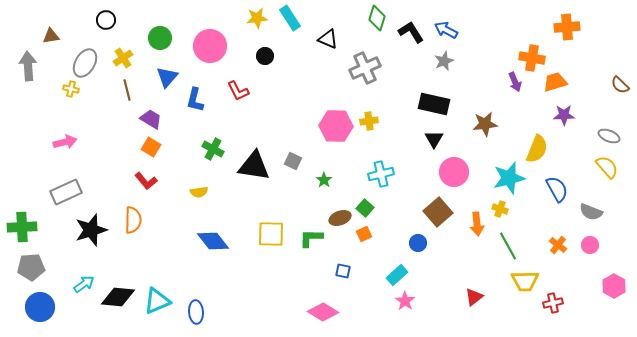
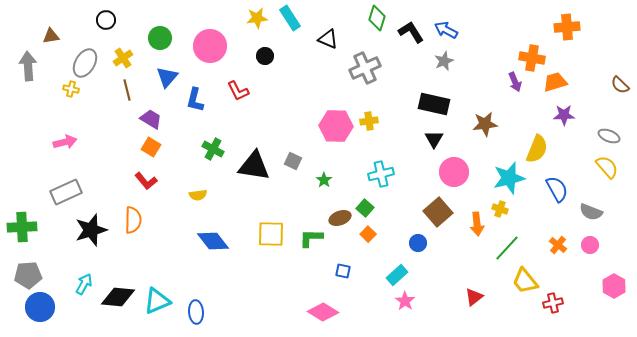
yellow semicircle at (199, 192): moved 1 px left, 3 px down
orange square at (364, 234): moved 4 px right; rotated 21 degrees counterclockwise
green line at (508, 246): moved 1 px left, 2 px down; rotated 72 degrees clockwise
gray pentagon at (31, 267): moved 3 px left, 8 px down
yellow trapezoid at (525, 281): rotated 52 degrees clockwise
cyan arrow at (84, 284): rotated 25 degrees counterclockwise
